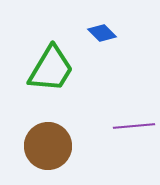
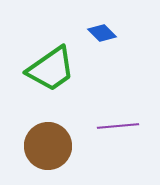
green trapezoid: rotated 24 degrees clockwise
purple line: moved 16 px left
